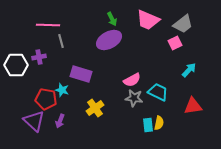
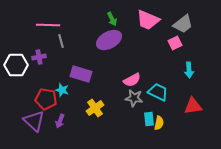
cyan arrow: rotated 133 degrees clockwise
cyan rectangle: moved 1 px right, 6 px up
